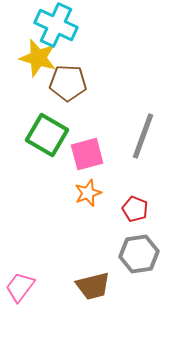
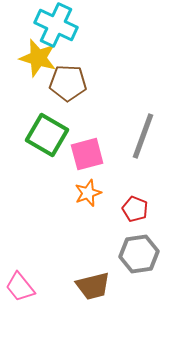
pink trapezoid: rotated 76 degrees counterclockwise
